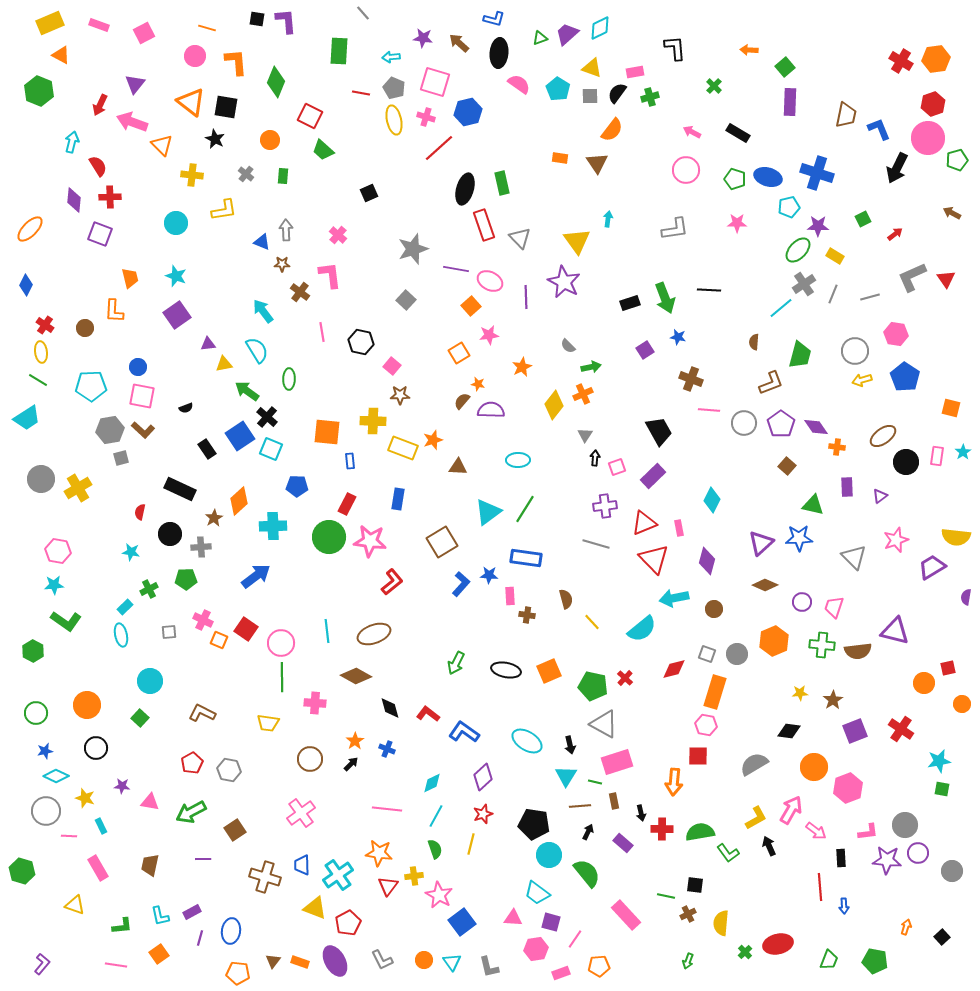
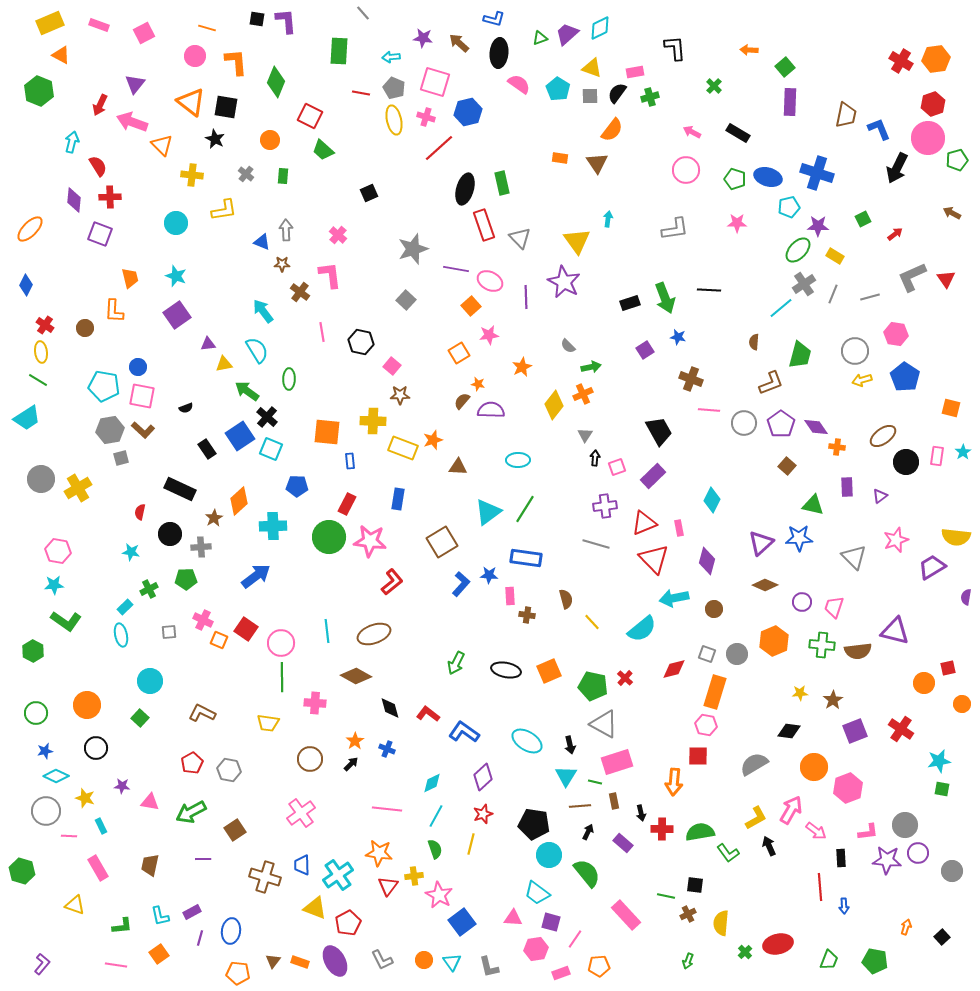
cyan pentagon at (91, 386): moved 13 px right; rotated 12 degrees clockwise
